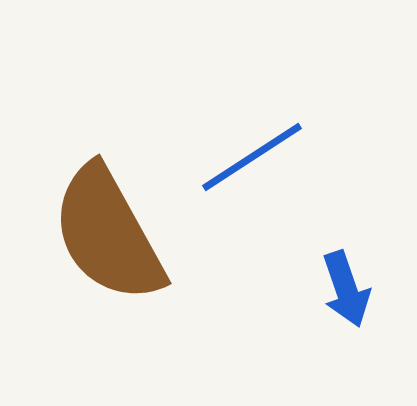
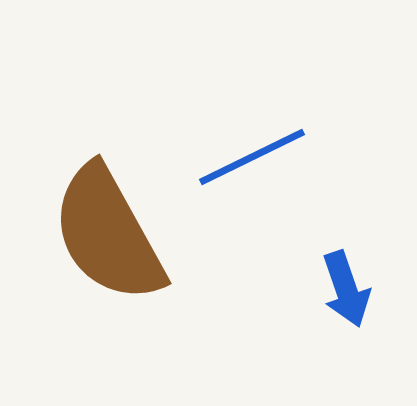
blue line: rotated 7 degrees clockwise
